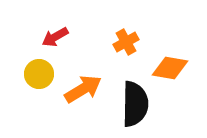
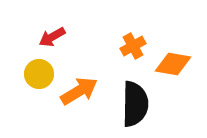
red arrow: moved 3 px left
orange cross: moved 7 px right, 4 px down
orange diamond: moved 3 px right, 4 px up
orange arrow: moved 4 px left, 2 px down
